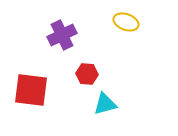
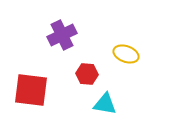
yellow ellipse: moved 32 px down
cyan triangle: rotated 25 degrees clockwise
